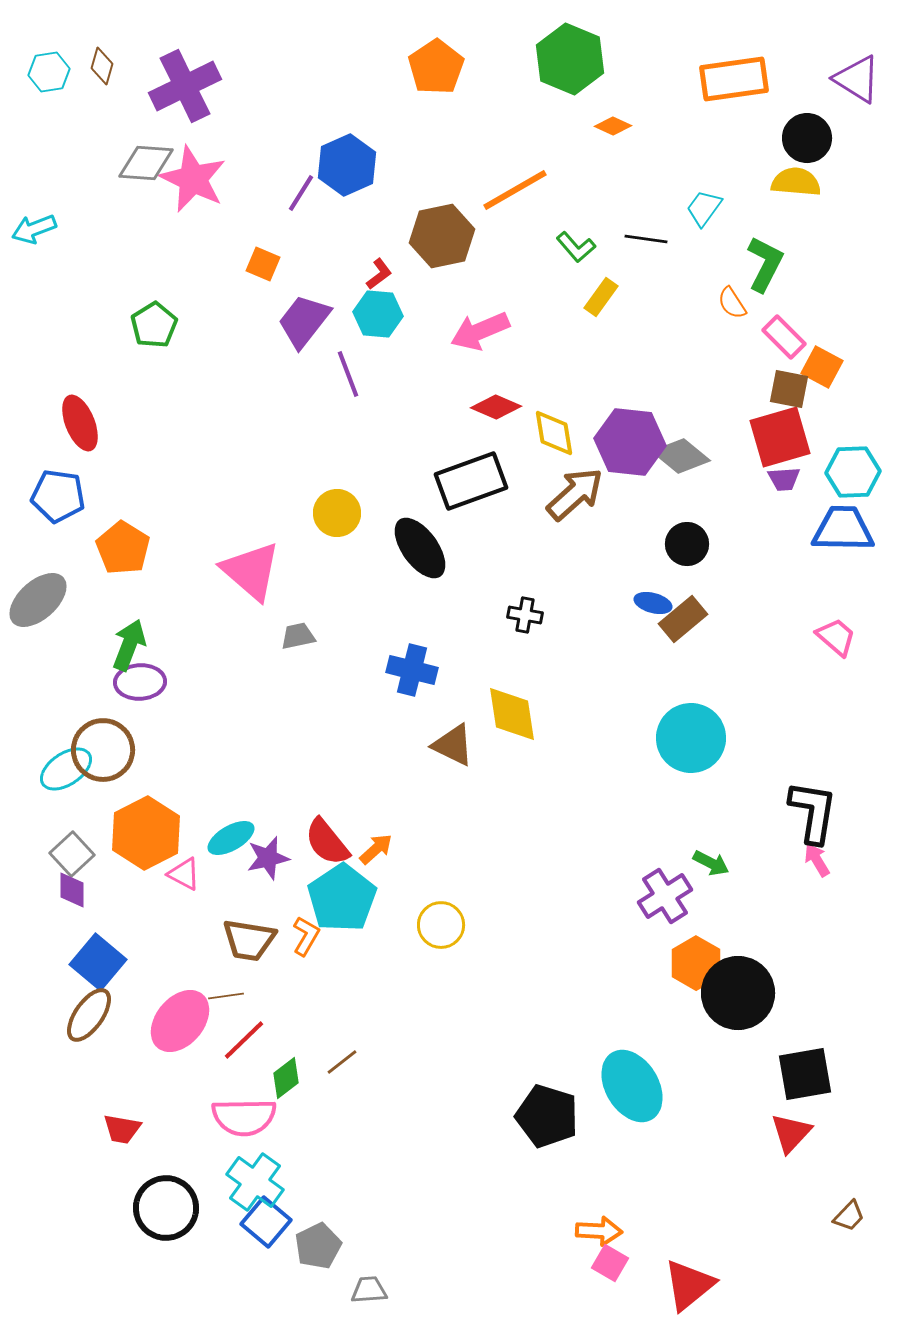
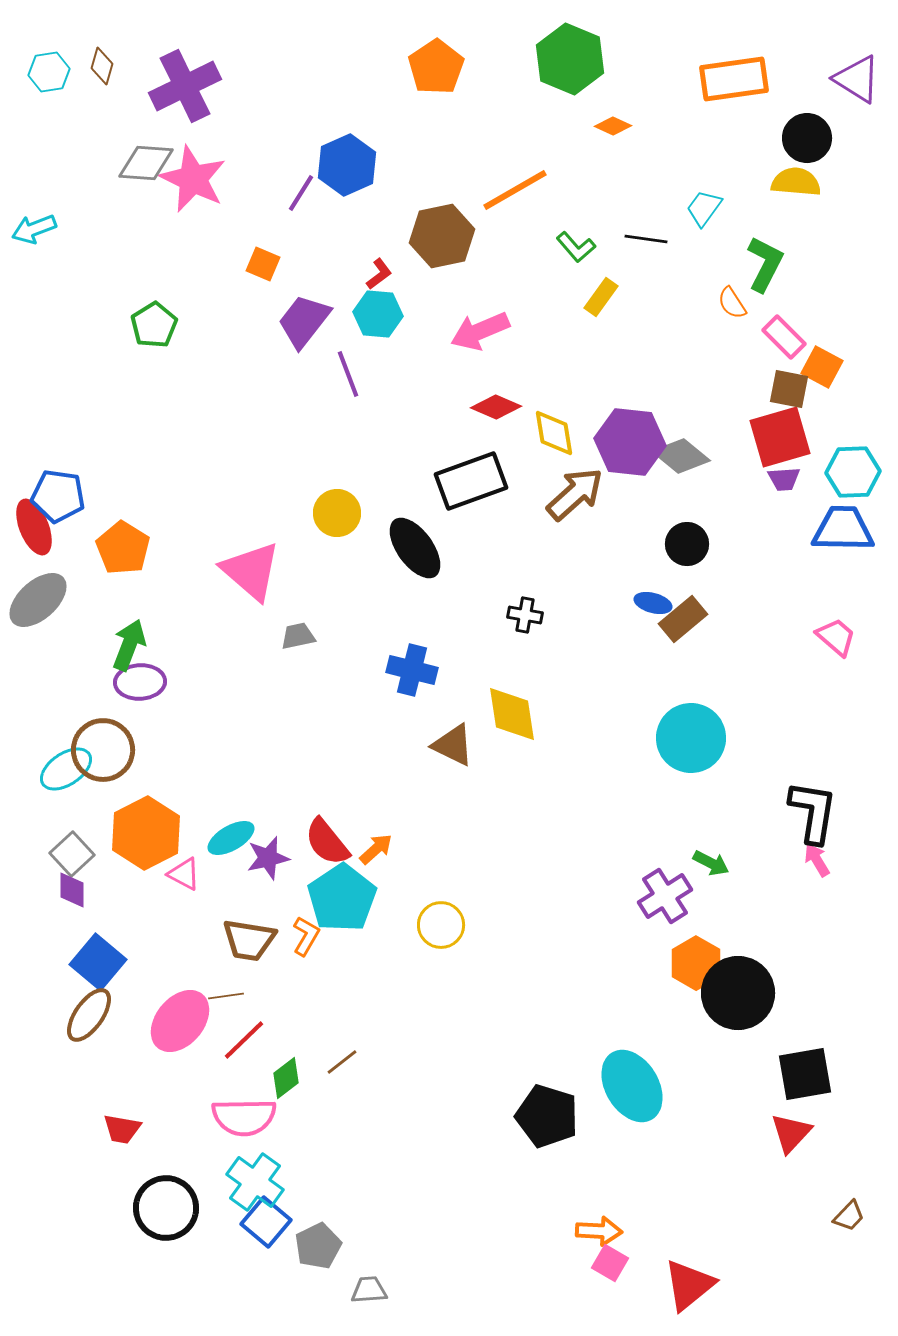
red ellipse at (80, 423): moved 46 px left, 104 px down
black ellipse at (420, 548): moved 5 px left
